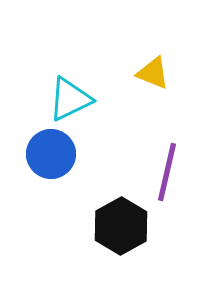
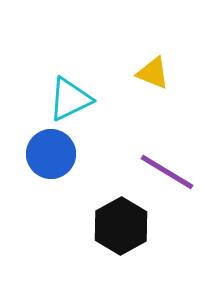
purple line: rotated 72 degrees counterclockwise
